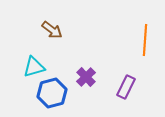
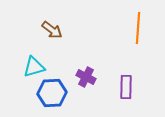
orange line: moved 7 px left, 12 px up
purple cross: rotated 18 degrees counterclockwise
purple rectangle: rotated 25 degrees counterclockwise
blue hexagon: rotated 12 degrees clockwise
